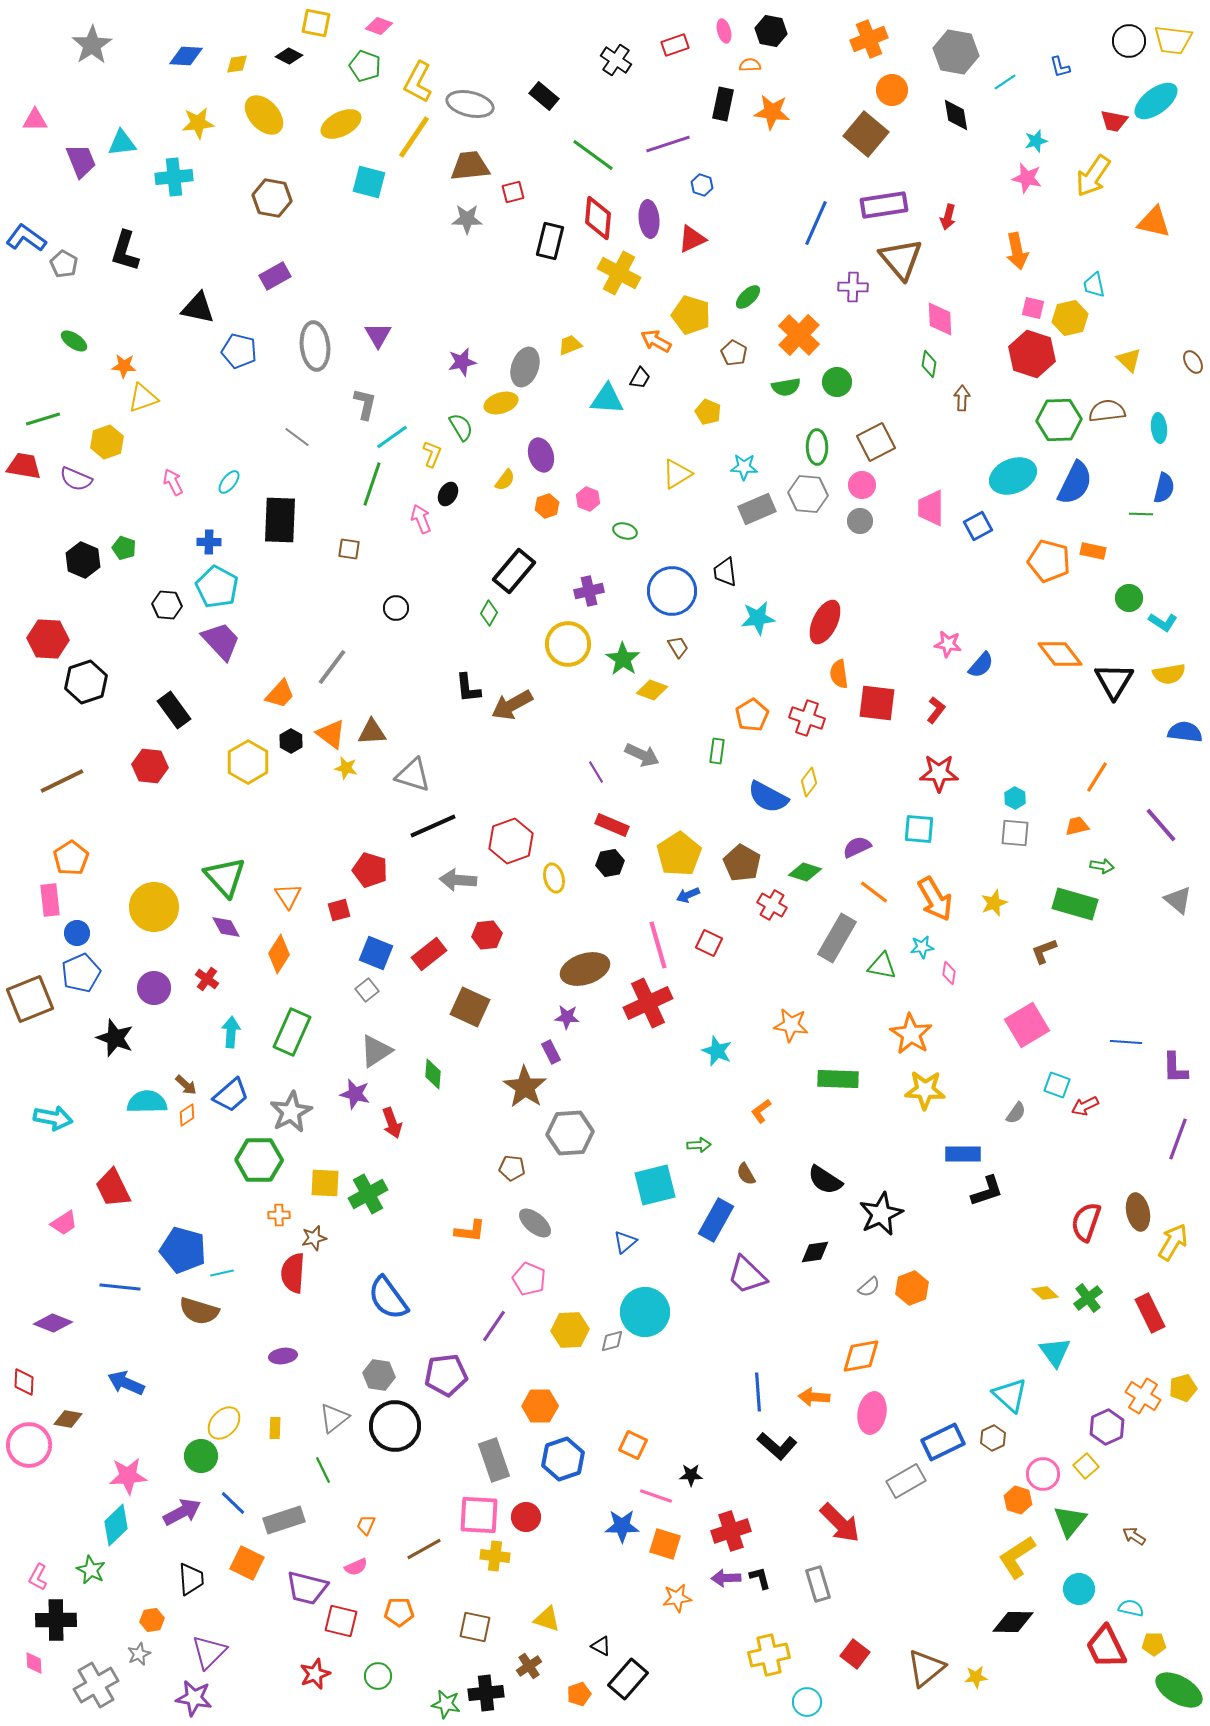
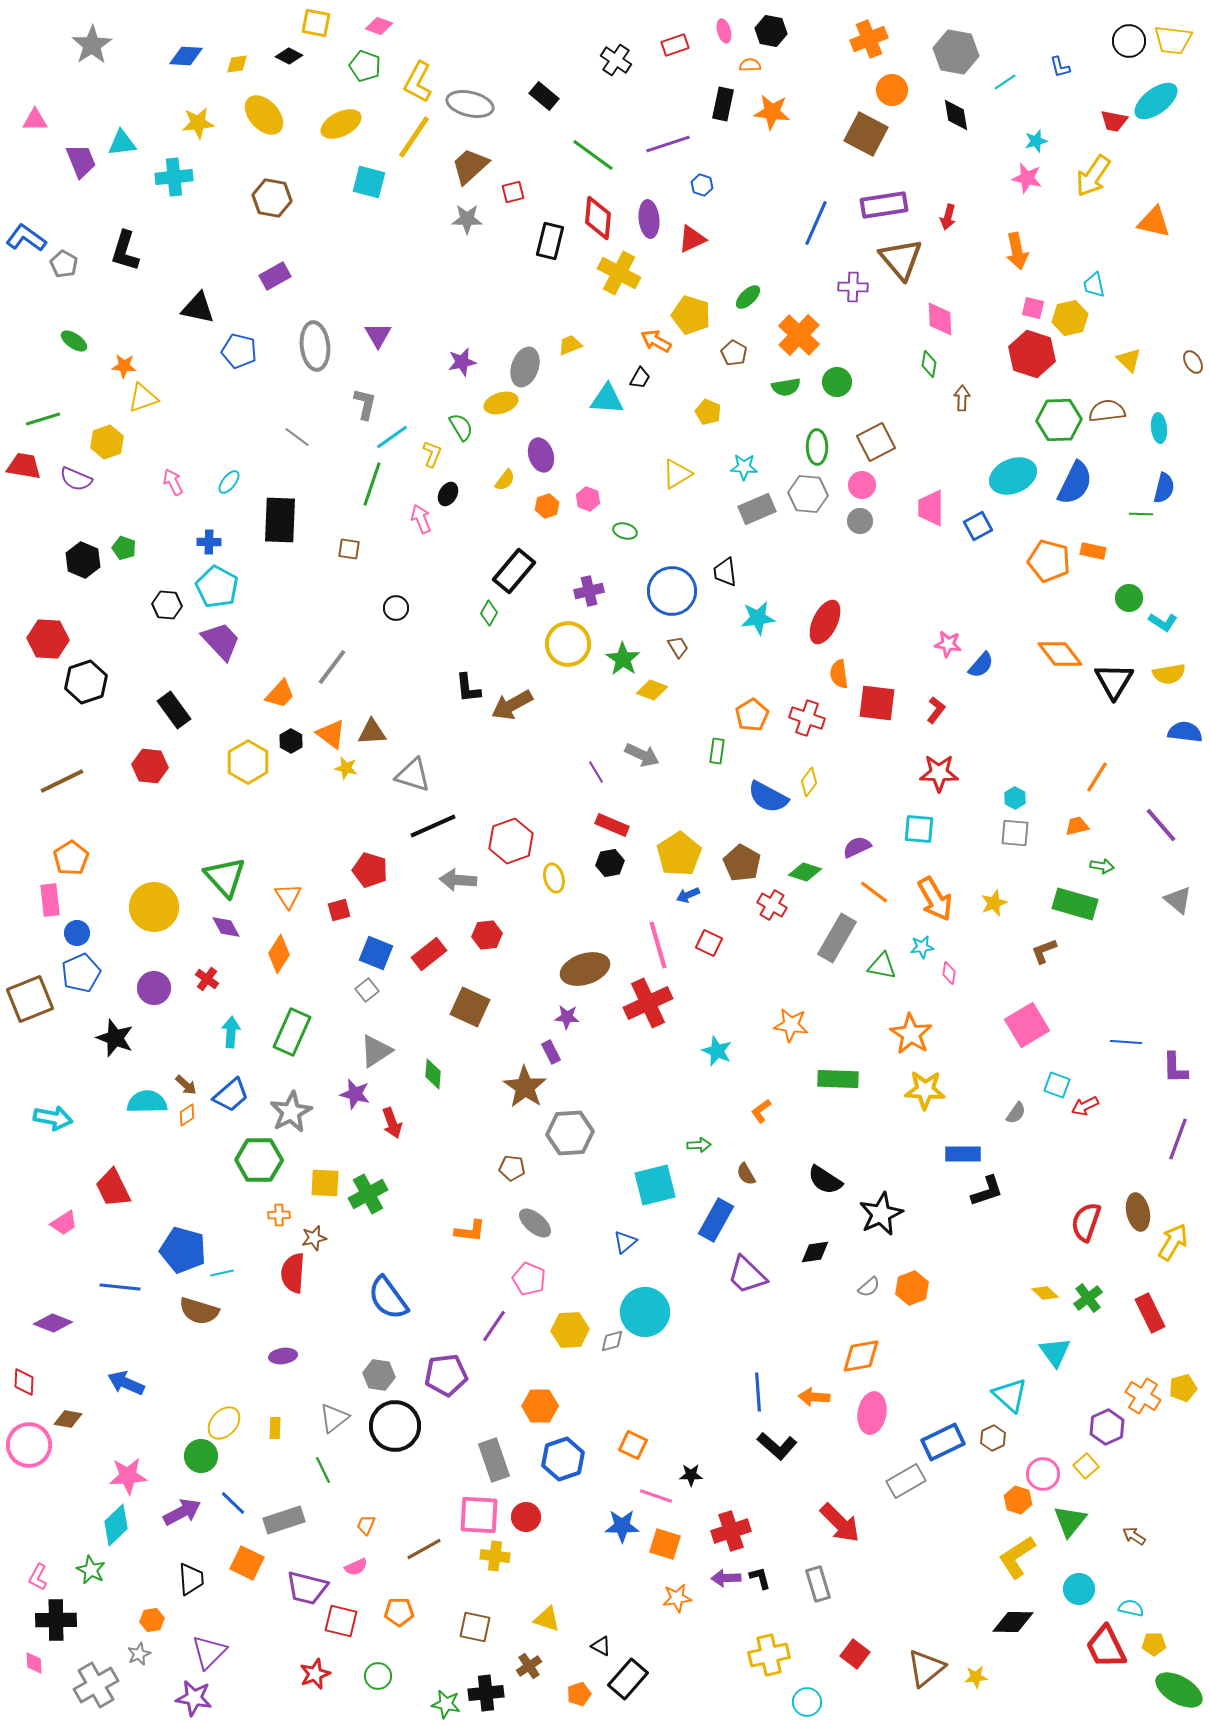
brown square at (866, 134): rotated 12 degrees counterclockwise
brown trapezoid at (470, 166): rotated 36 degrees counterclockwise
